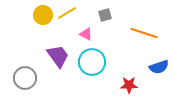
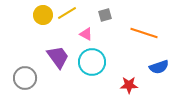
purple trapezoid: moved 1 px down
